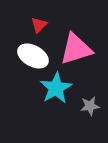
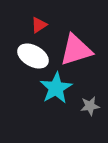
red triangle: rotated 12 degrees clockwise
pink triangle: moved 1 px down
